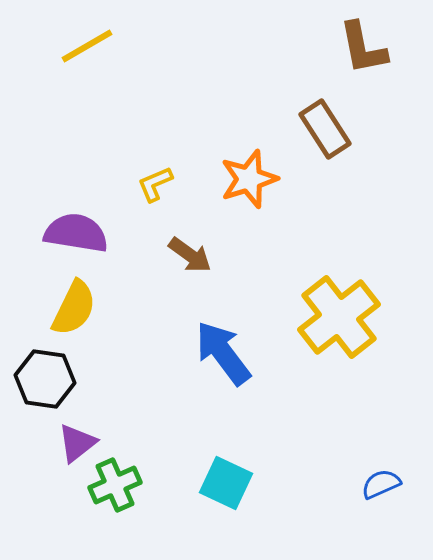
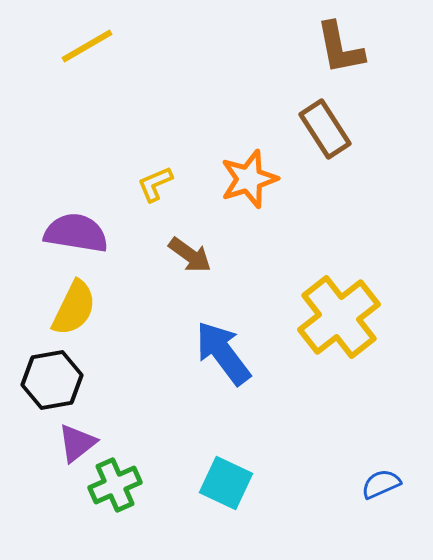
brown L-shape: moved 23 px left
black hexagon: moved 7 px right, 1 px down; rotated 18 degrees counterclockwise
